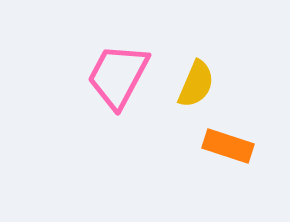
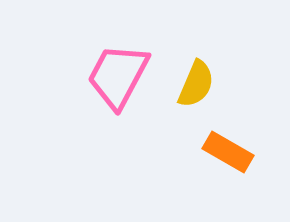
orange rectangle: moved 6 px down; rotated 12 degrees clockwise
